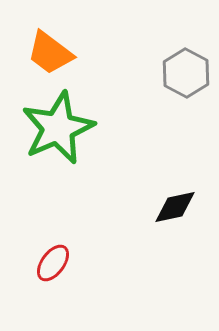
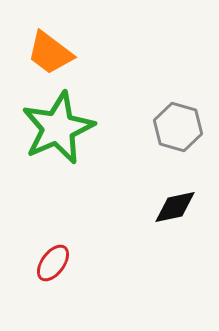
gray hexagon: moved 8 px left, 54 px down; rotated 12 degrees counterclockwise
